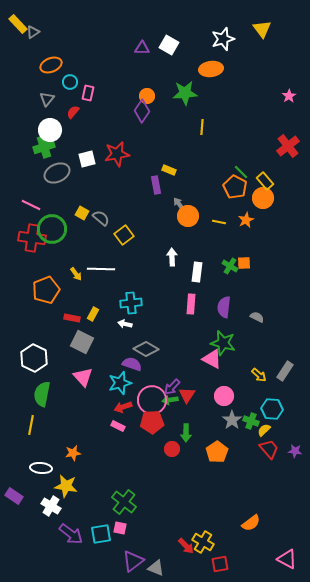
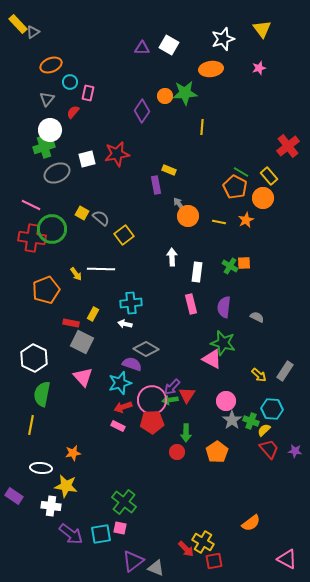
orange circle at (147, 96): moved 18 px right
pink star at (289, 96): moved 30 px left, 28 px up; rotated 16 degrees clockwise
green line at (241, 172): rotated 14 degrees counterclockwise
yellow rectangle at (265, 181): moved 4 px right, 5 px up
pink rectangle at (191, 304): rotated 18 degrees counterclockwise
red rectangle at (72, 318): moved 1 px left, 5 px down
pink circle at (224, 396): moved 2 px right, 5 px down
red circle at (172, 449): moved 5 px right, 3 px down
white cross at (51, 506): rotated 24 degrees counterclockwise
red arrow at (186, 546): moved 3 px down
red square at (220, 564): moved 6 px left, 3 px up
